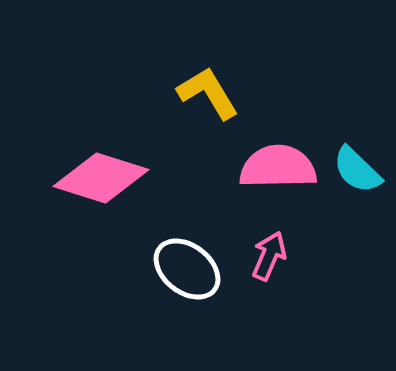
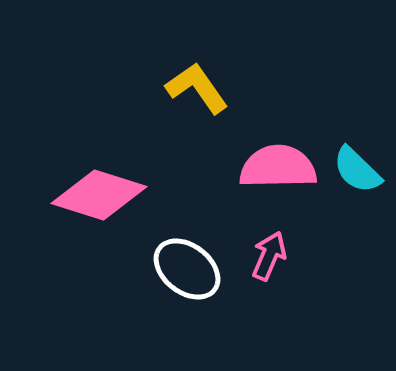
yellow L-shape: moved 11 px left, 5 px up; rotated 4 degrees counterclockwise
pink diamond: moved 2 px left, 17 px down
